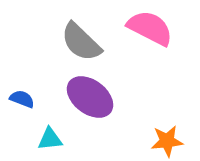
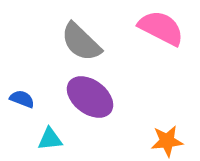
pink semicircle: moved 11 px right
